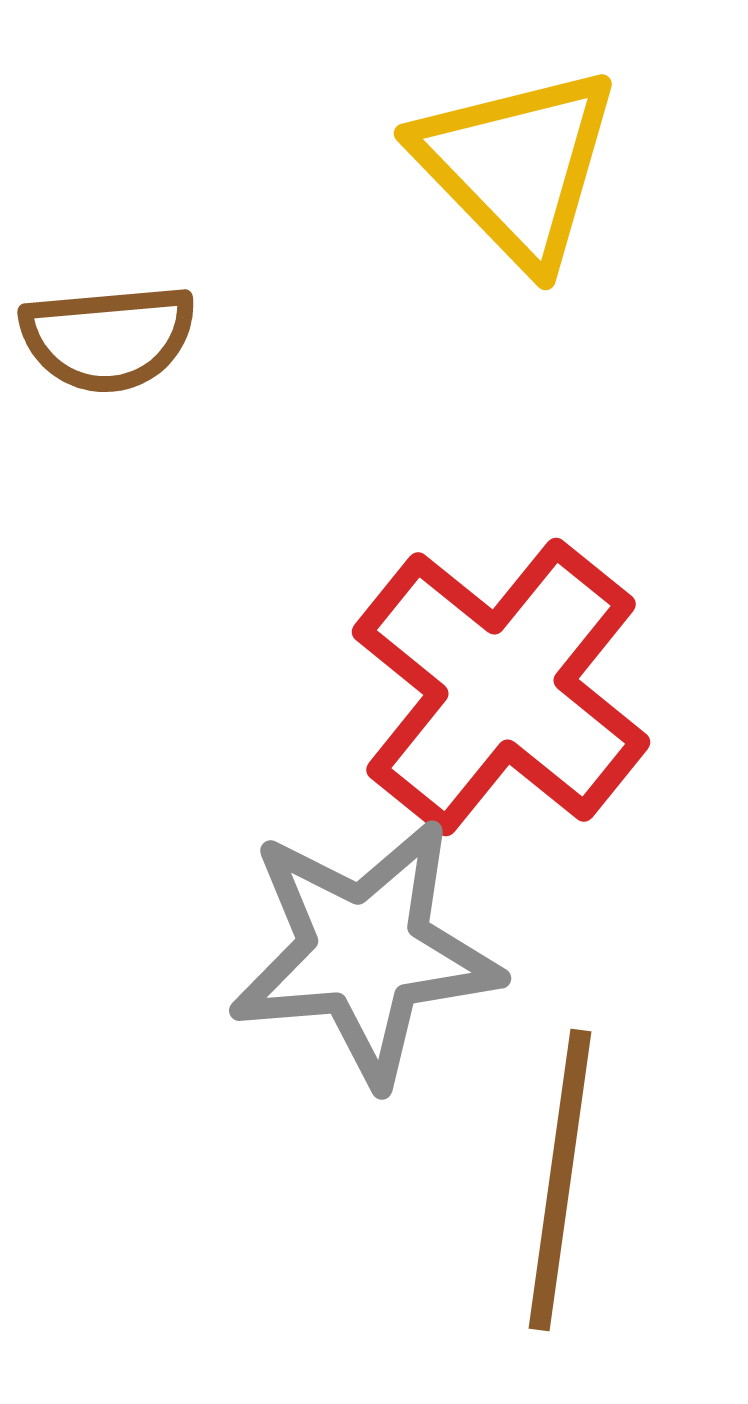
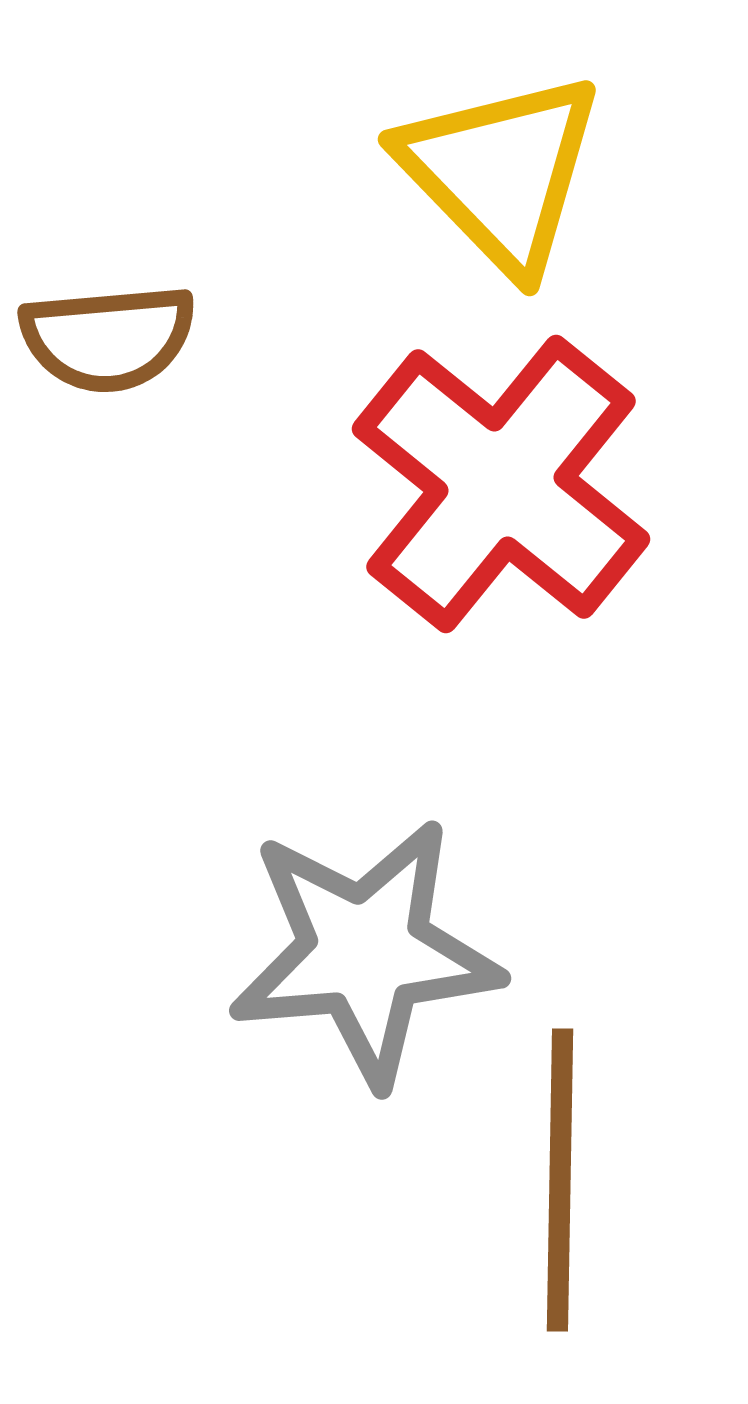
yellow triangle: moved 16 px left, 6 px down
red cross: moved 203 px up
brown line: rotated 7 degrees counterclockwise
